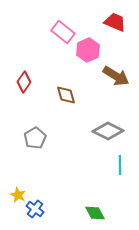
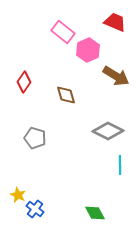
gray pentagon: rotated 25 degrees counterclockwise
